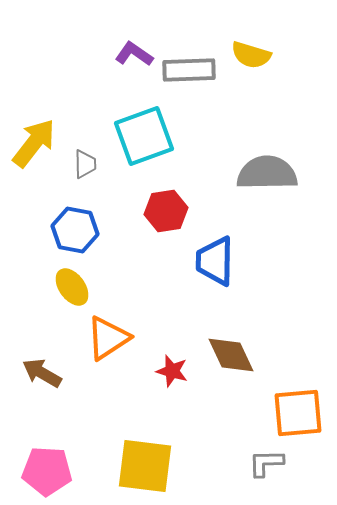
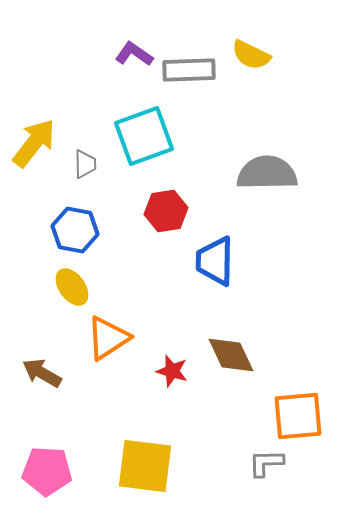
yellow semicircle: rotated 9 degrees clockwise
orange square: moved 3 px down
